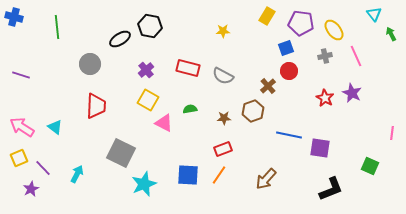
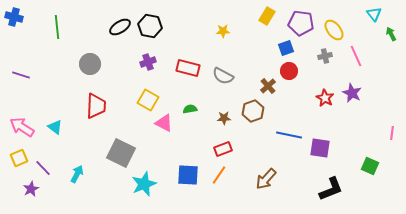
black ellipse at (120, 39): moved 12 px up
purple cross at (146, 70): moved 2 px right, 8 px up; rotated 21 degrees clockwise
